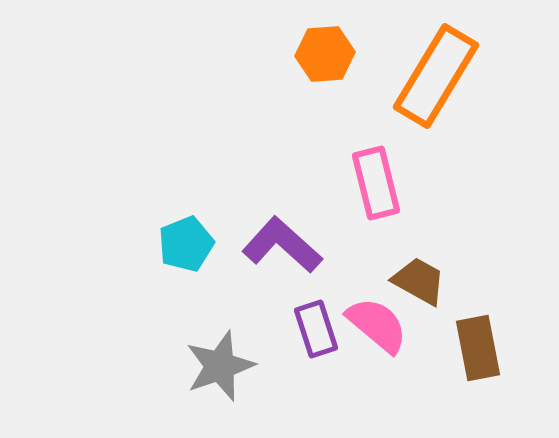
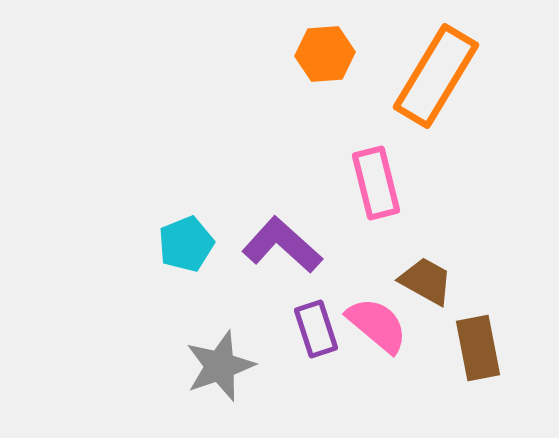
brown trapezoid: moved 7 px right
